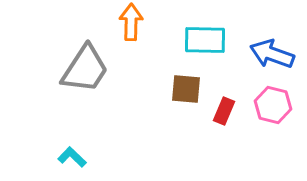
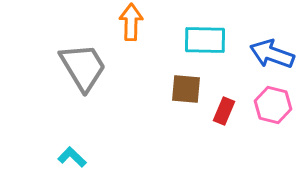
gray trapezoid: moved 2 px left, 2 px up; rotated 64 degrees counterclockwise
